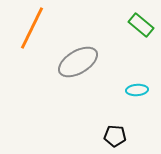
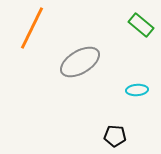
gray ellipse: moved 2 px right
